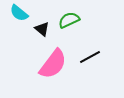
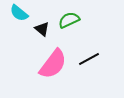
black line: moved 1 px left, 2 px down
